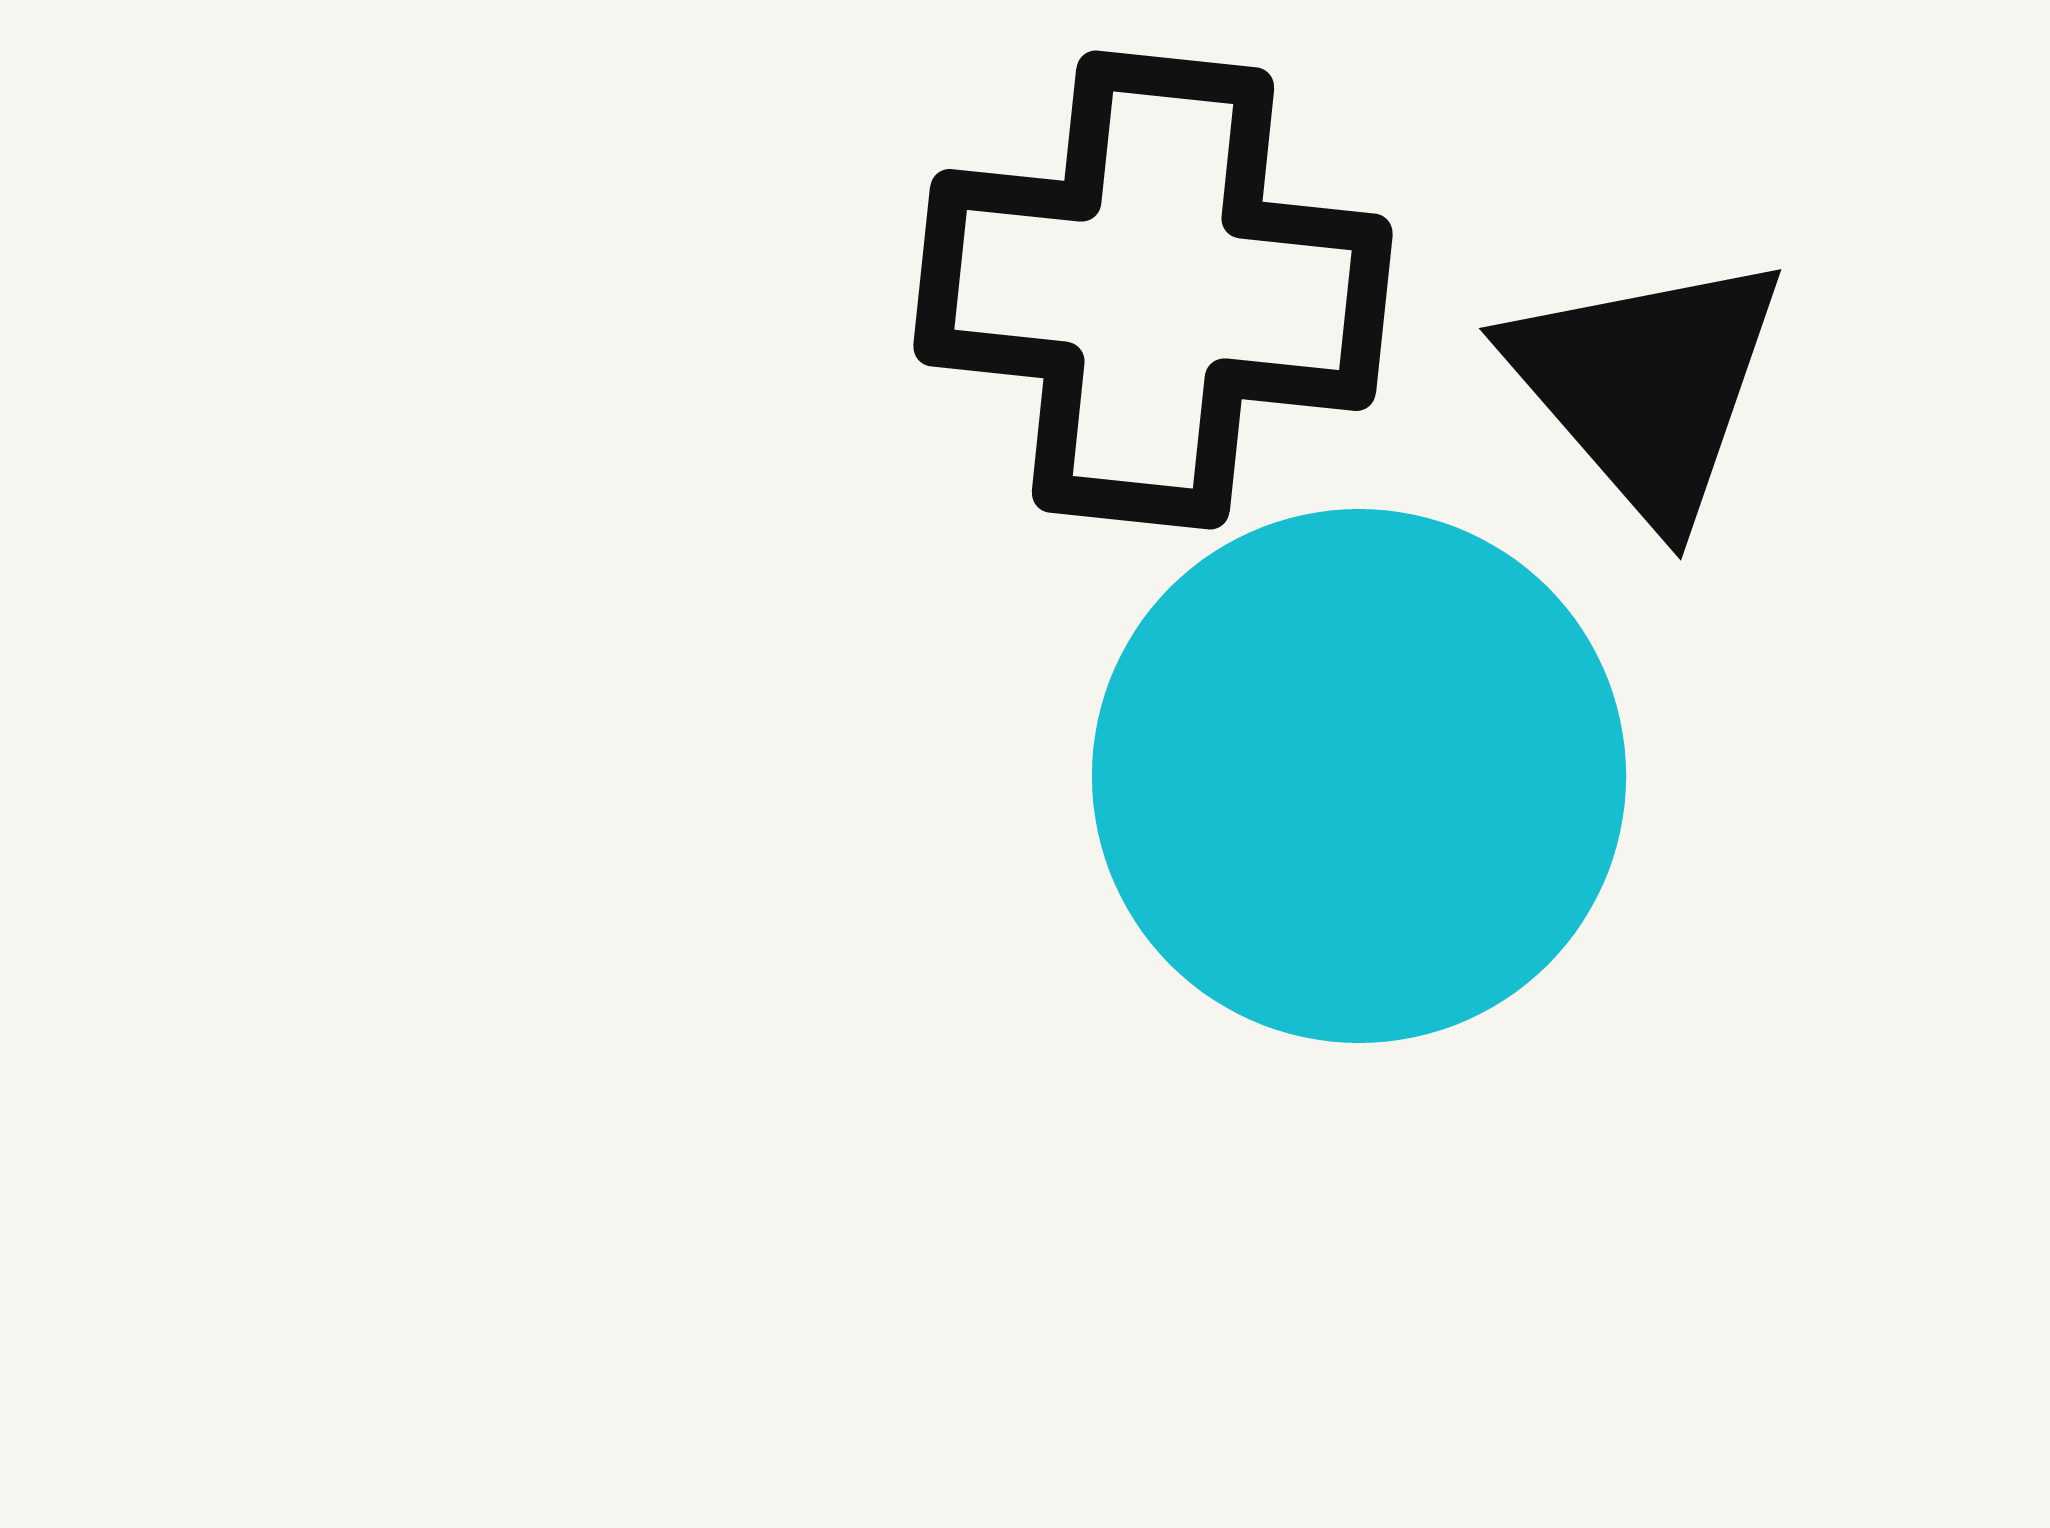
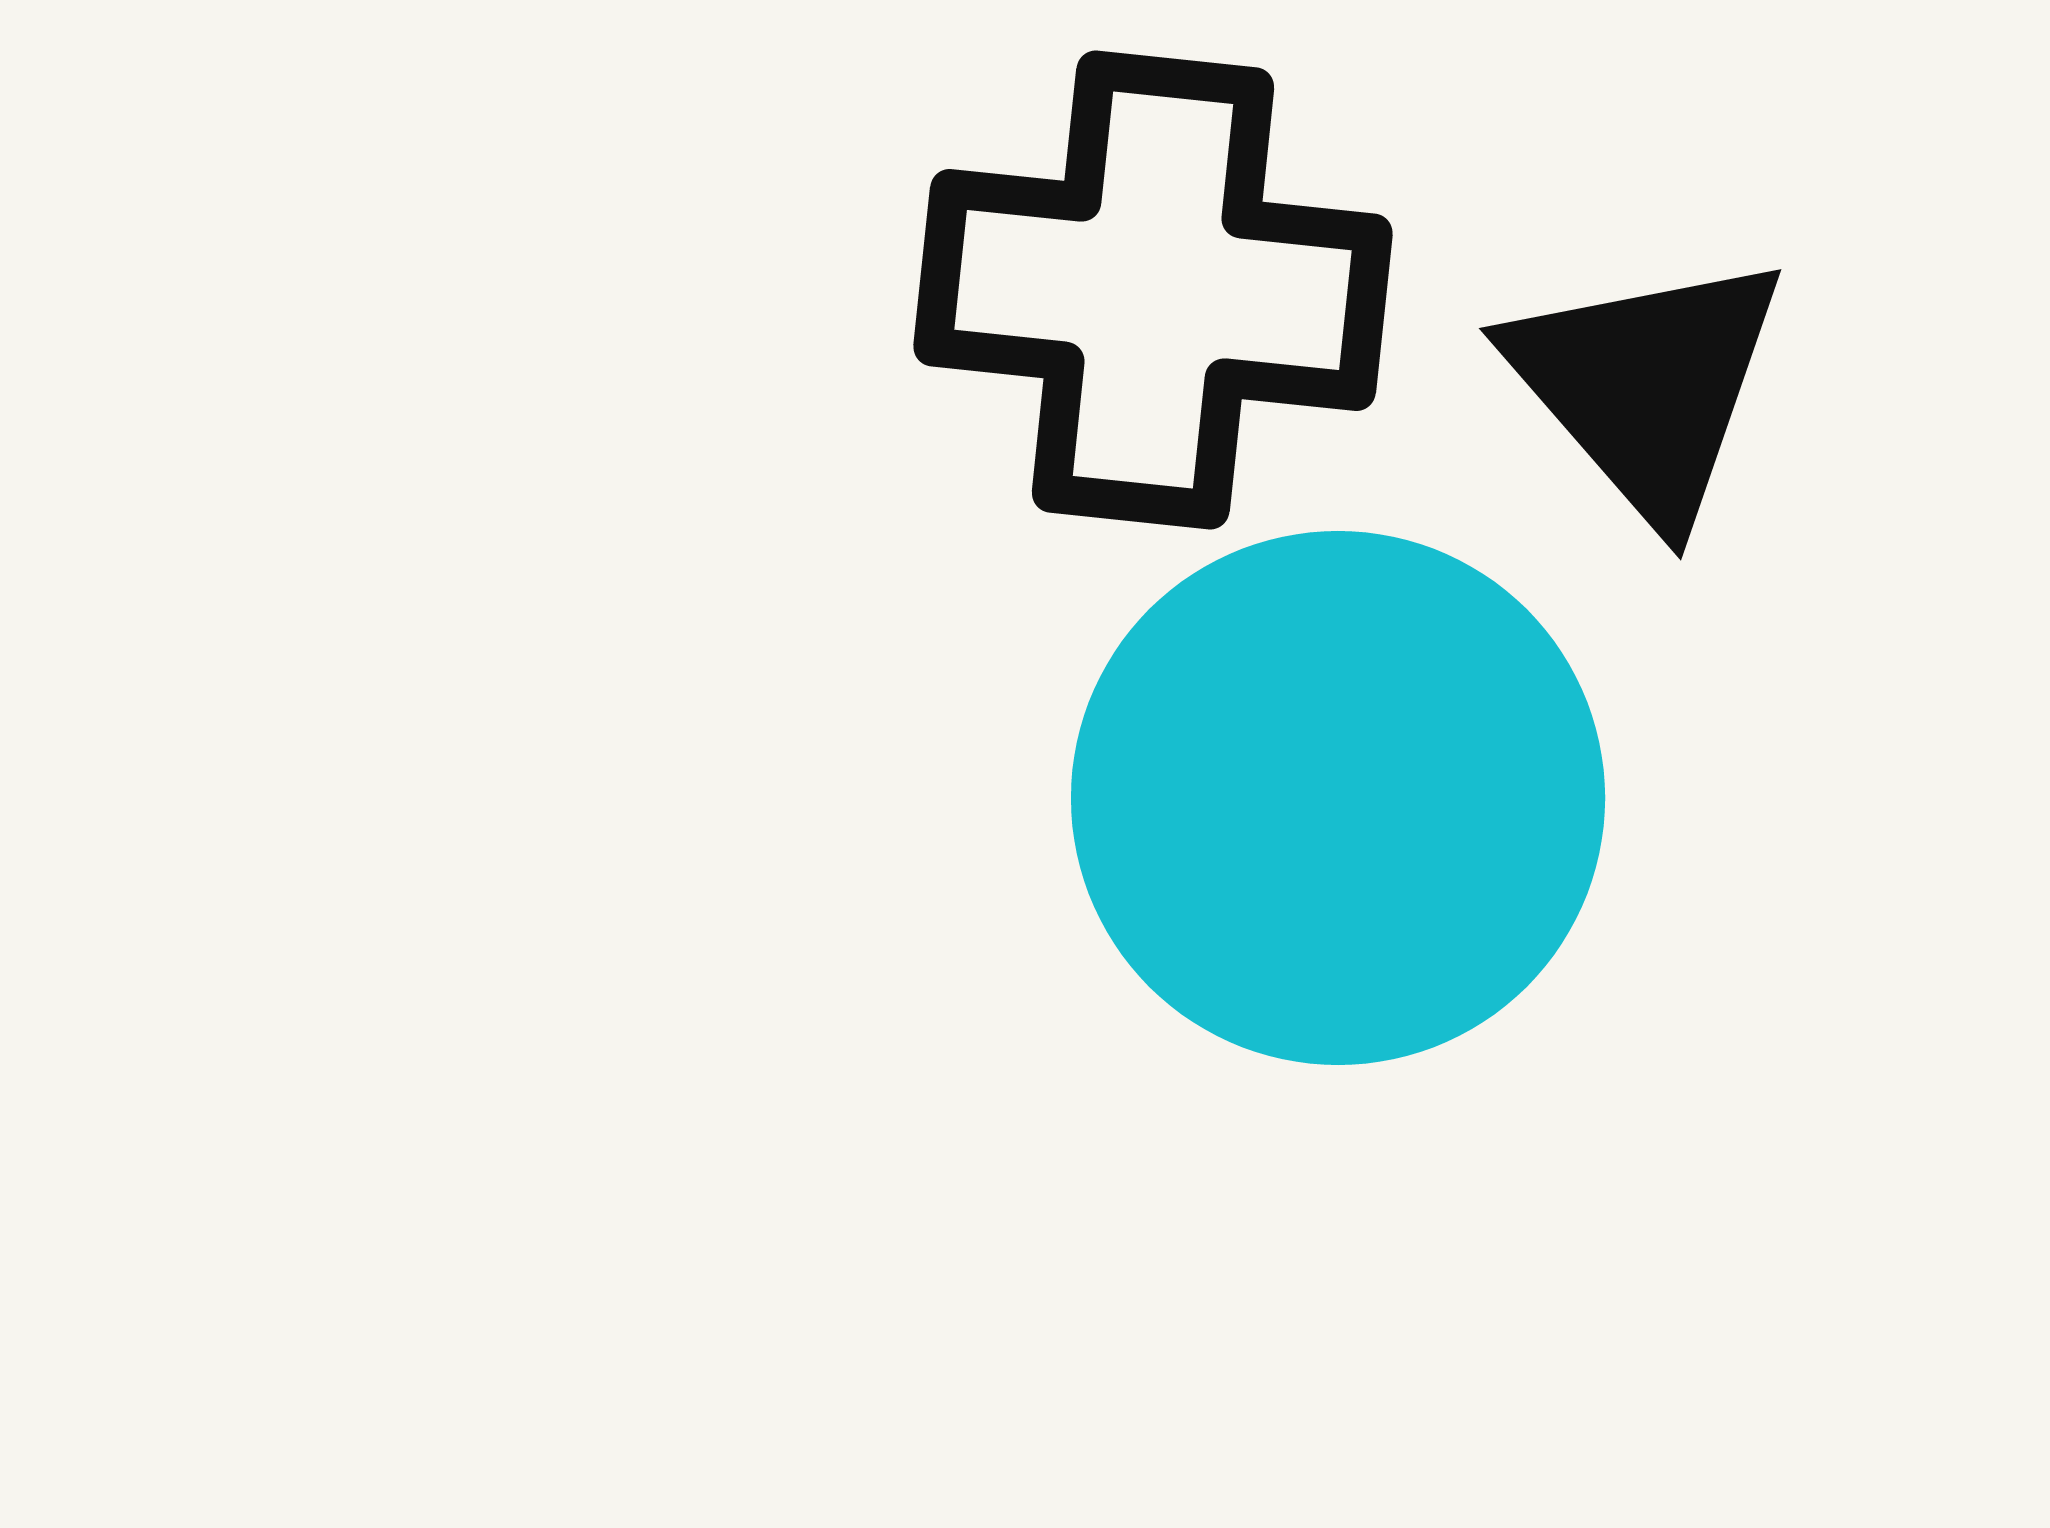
cyan circle: moved 21 px left, 22 px down
